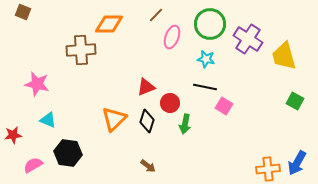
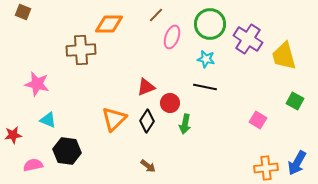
pink square: moved 34 px right, 14 px down
black diamond: rotated 15 degrees clockwise
black hexagon: moved 1 px left, 2 px up
pink semicircle: rotated 18 degrees clockwise
orange cross: moved 2 px left, 1 px up
